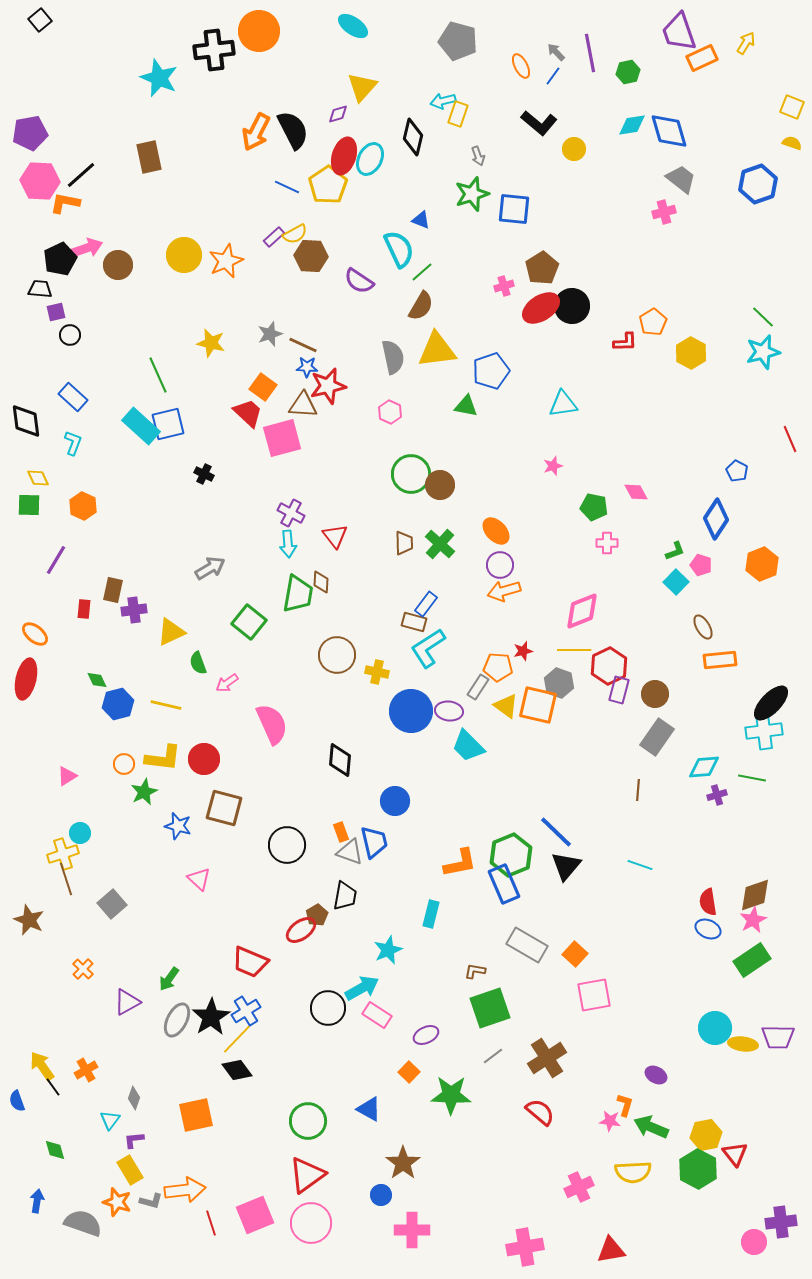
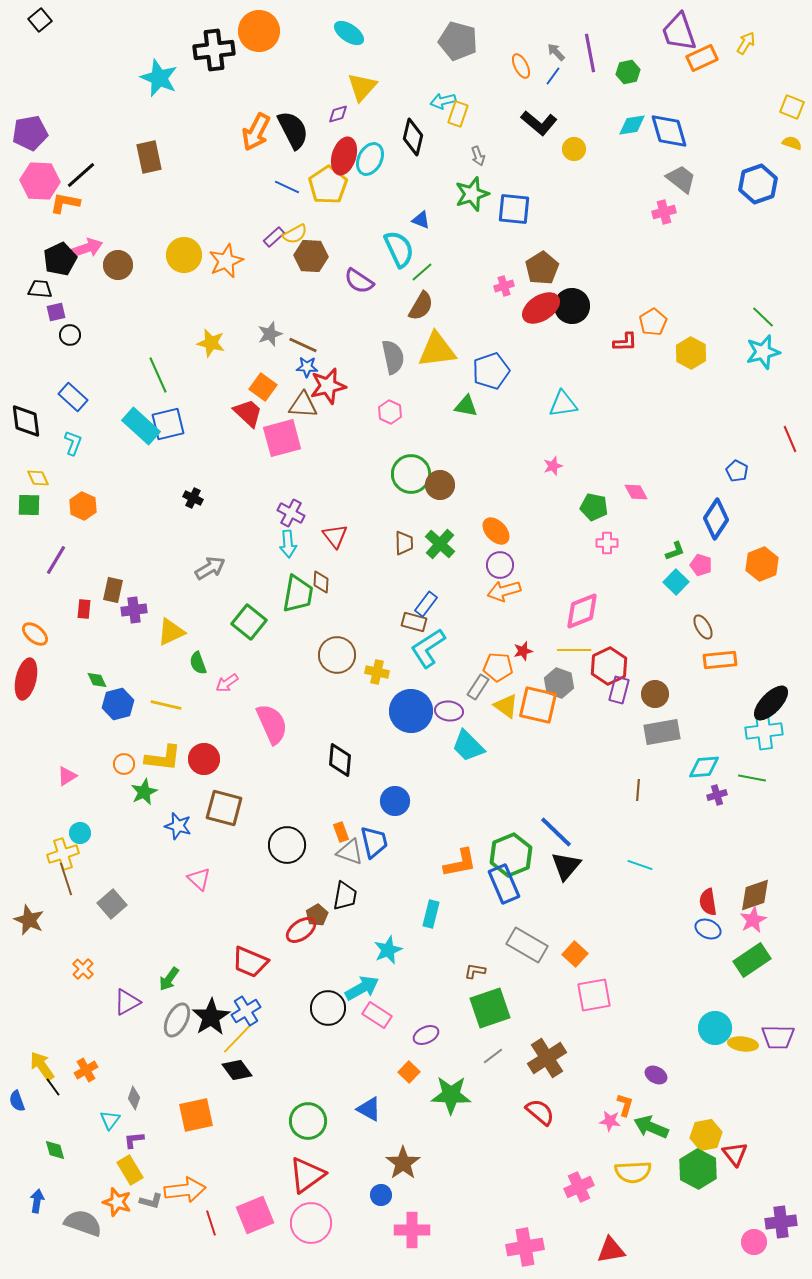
cyan ellipse at (353, 26): moved 4 px left, 7 px down
black cross at (204, 474): moved 11 px left, 24 px down
gray rectangle at (657, 737): moved 5 px right, 5 px up; rotated 45 degrees clockwise
